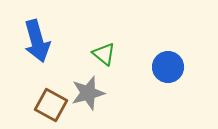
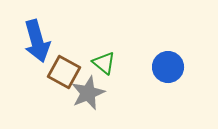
green triangle: moved 9 px down
gray star: rotated 8 degrees counterclockwise
brown square: moved 13 px right, 33 px up
